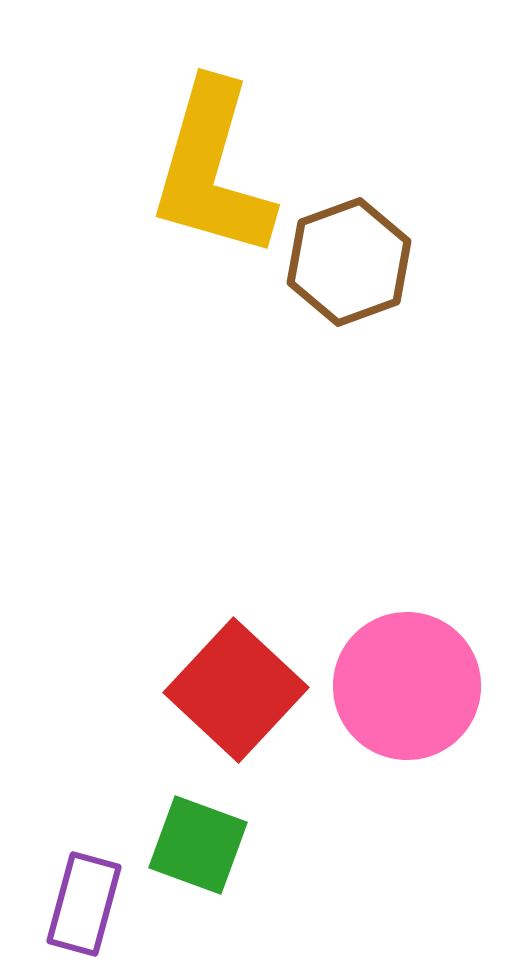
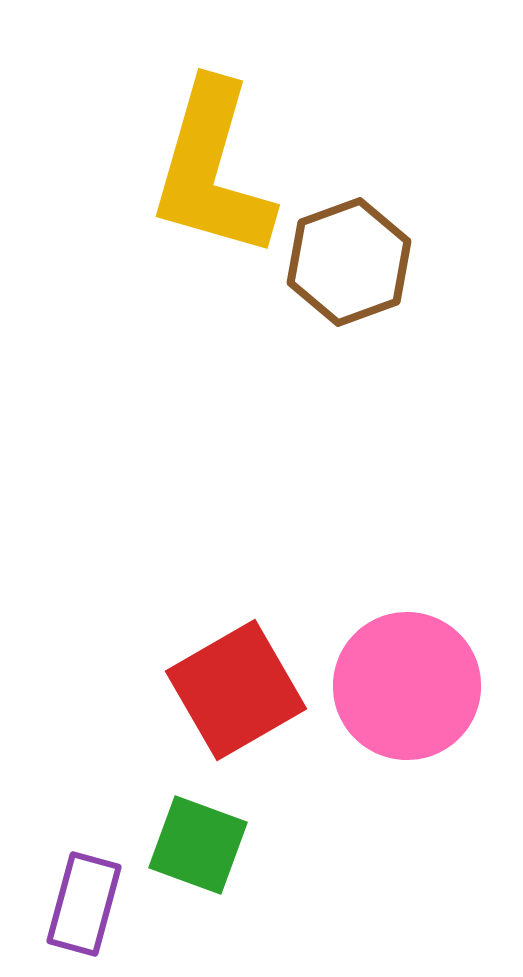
red square: rotated 17 degrees clockwise
